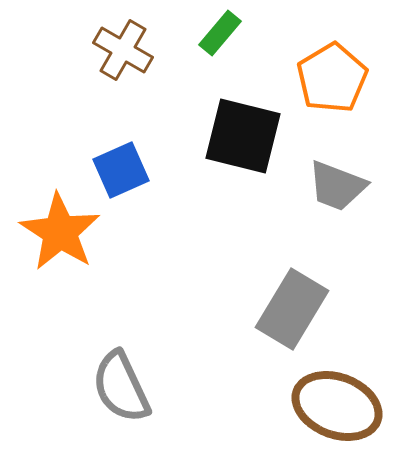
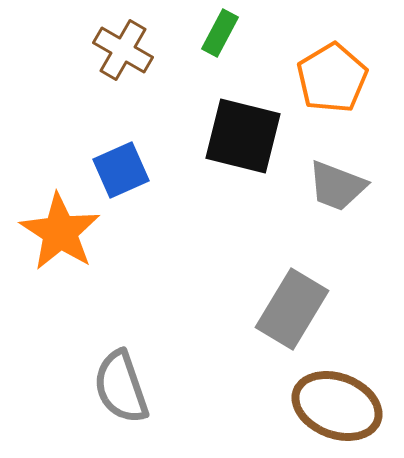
green rectangle: rotated 12 degrees counterclockwise
gray semicircle: rotated 6 degrees clockwise
